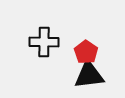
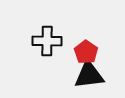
black cross: moved 3 px right, 1 px up
